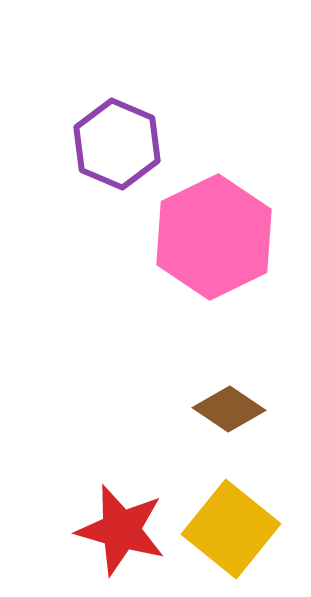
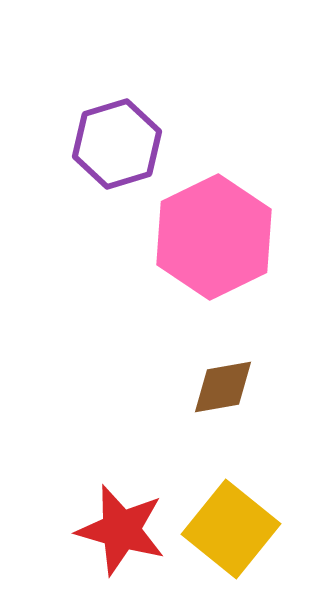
purple hexagon: rotated 20 degrees clockwise
brown diamond: moved 6 px left, 22 px up; rotated 44 degrees counterclockwise
